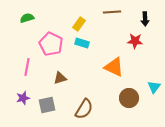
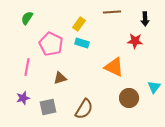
green semicircle: rotated 40 degrees counterclockwise
gray square: moved 1 px right, 2 px down
